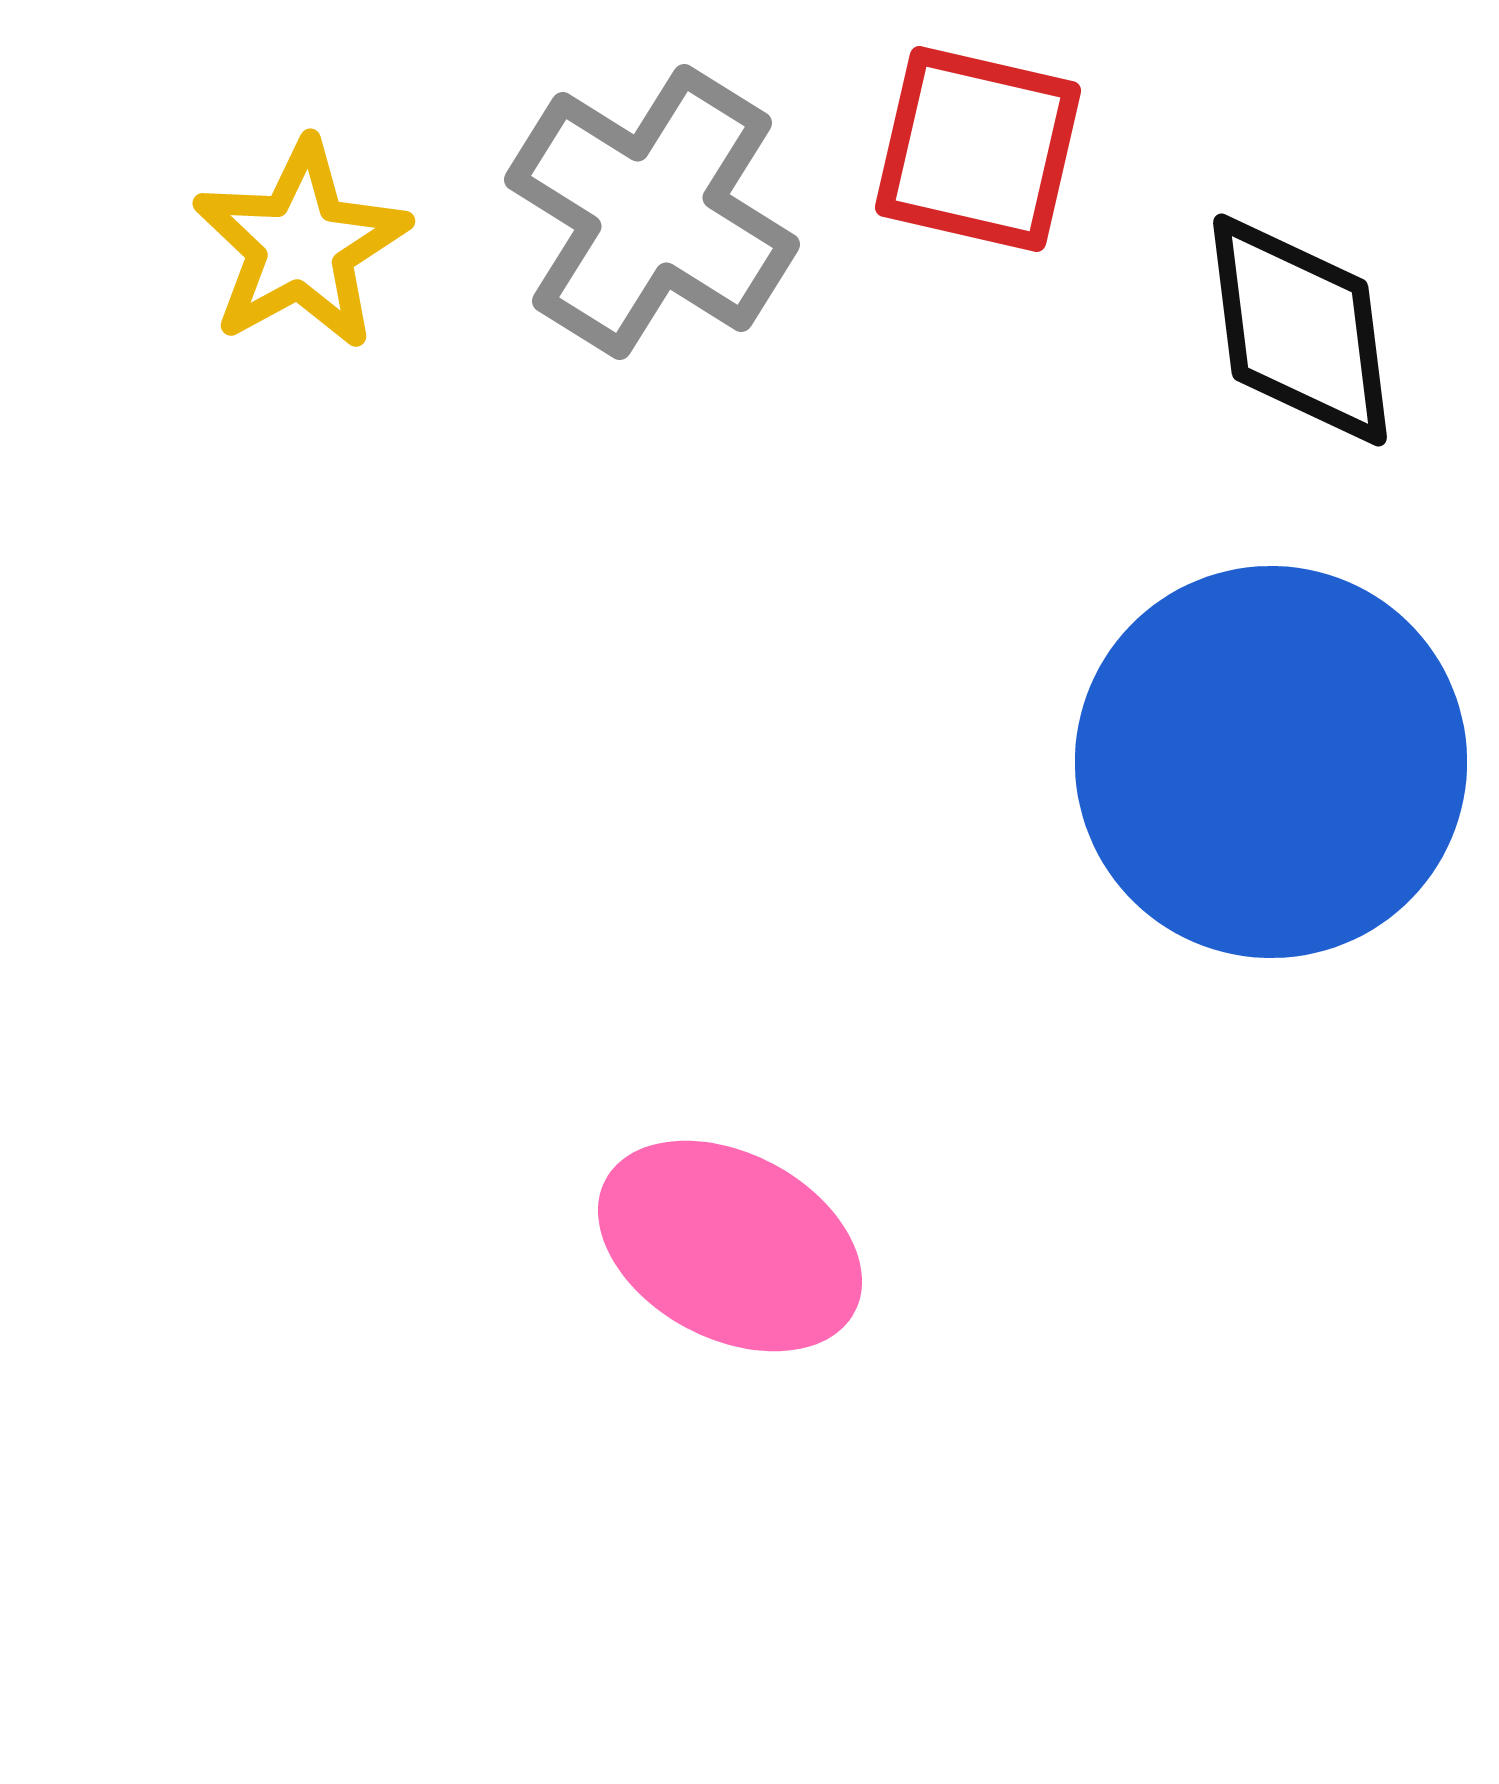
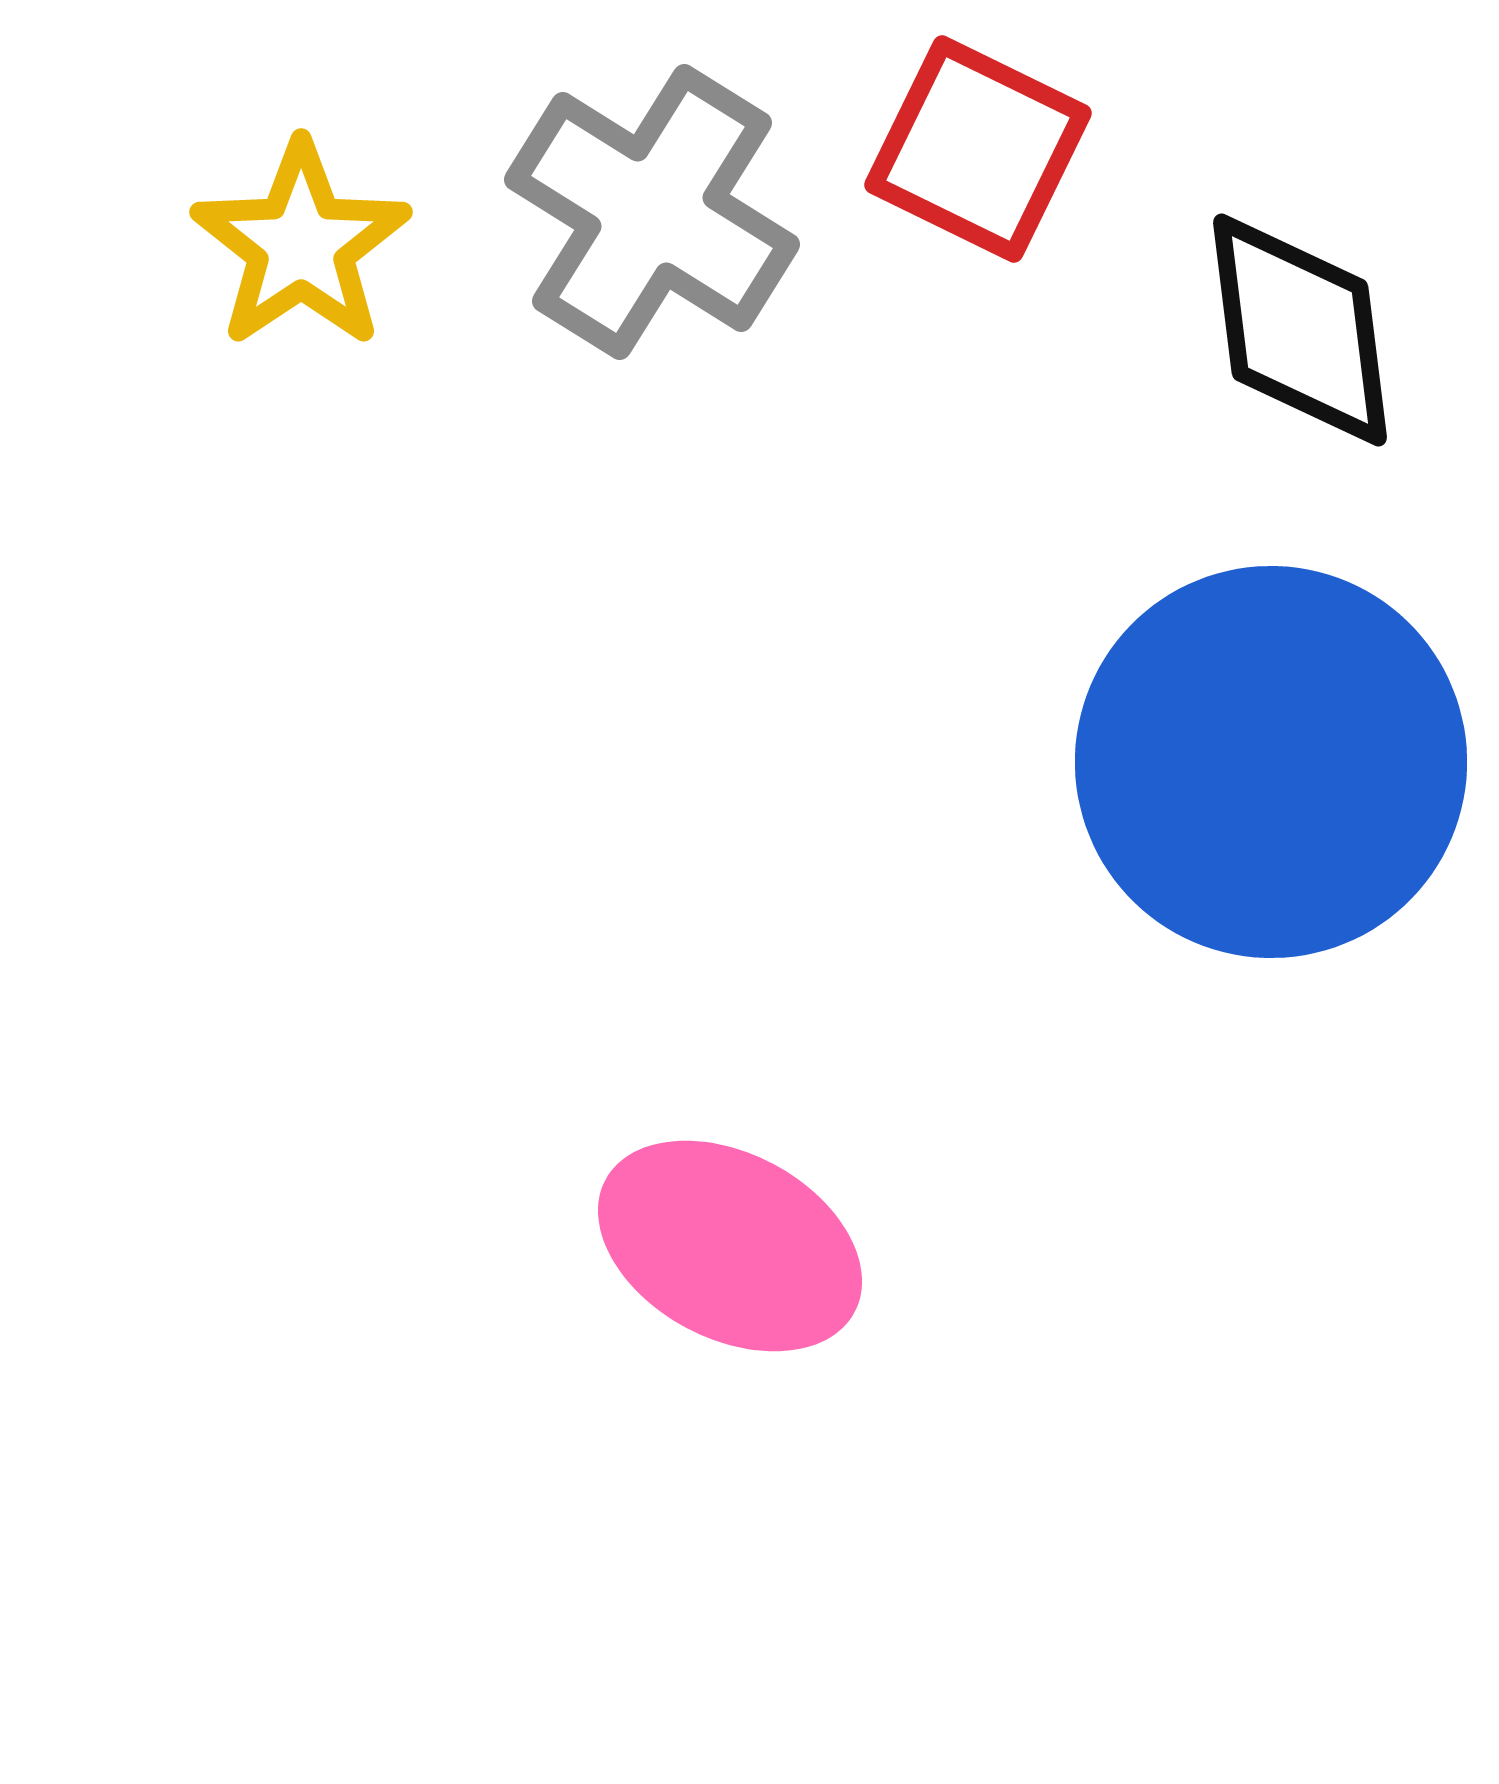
red square: rotated 13 degrees clockwise
yellow star: rotated 5 degrees counterclockwise
